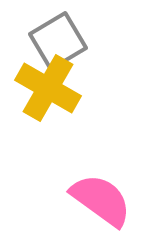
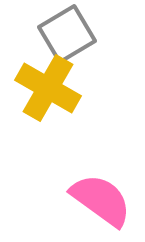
gray square: moved 9 px right, 7 px up
